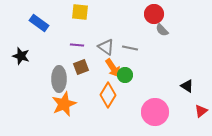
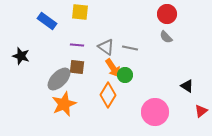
red circle: moved 13 px right
blue rectangle: moved 8 px right, 2 px up
gray semicircle: moved 4 px right, 7 px down
brown square: moved 4 px left; rotated 28 degrees clockwise
gray ellipse: rotated 45 degrees clockwise
